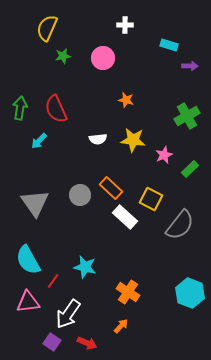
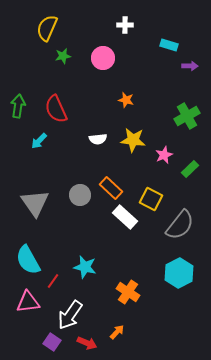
green arrow: moved 2 px left, 2 px up
cyan hexagon: moved 11 px left, 20 px up; rotated 12 degrees clockwise
white arrow: moved 2 px right, 1 px down
orange arrow: moved 4 px left, 6 px down
